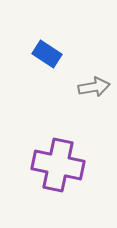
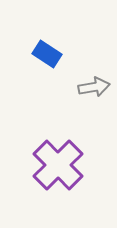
purple cross: rotated 33 degrees clockwise
